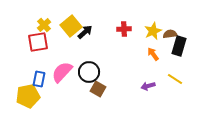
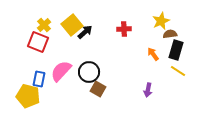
yellow square: moved 1 px right, 1 px up
yellow star: moved 8 px right, 10 px up
red square: rotated 30 degrees clockwise
black rectangle: moved 3 px left, 4 px down
pink semicircle: moved 1 px left, 1 px up
yellow line: moved 3 px right, 8 px up
purple arrow: moved 4 px down; rotated 64 degrees counterclockwise
yellow pentagon: rotated 25 degrees clockwise
